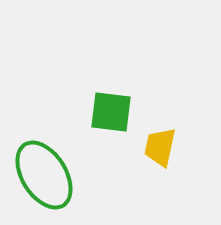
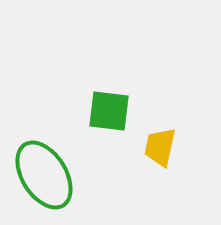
green square: moved 2 px left, 1 px up
